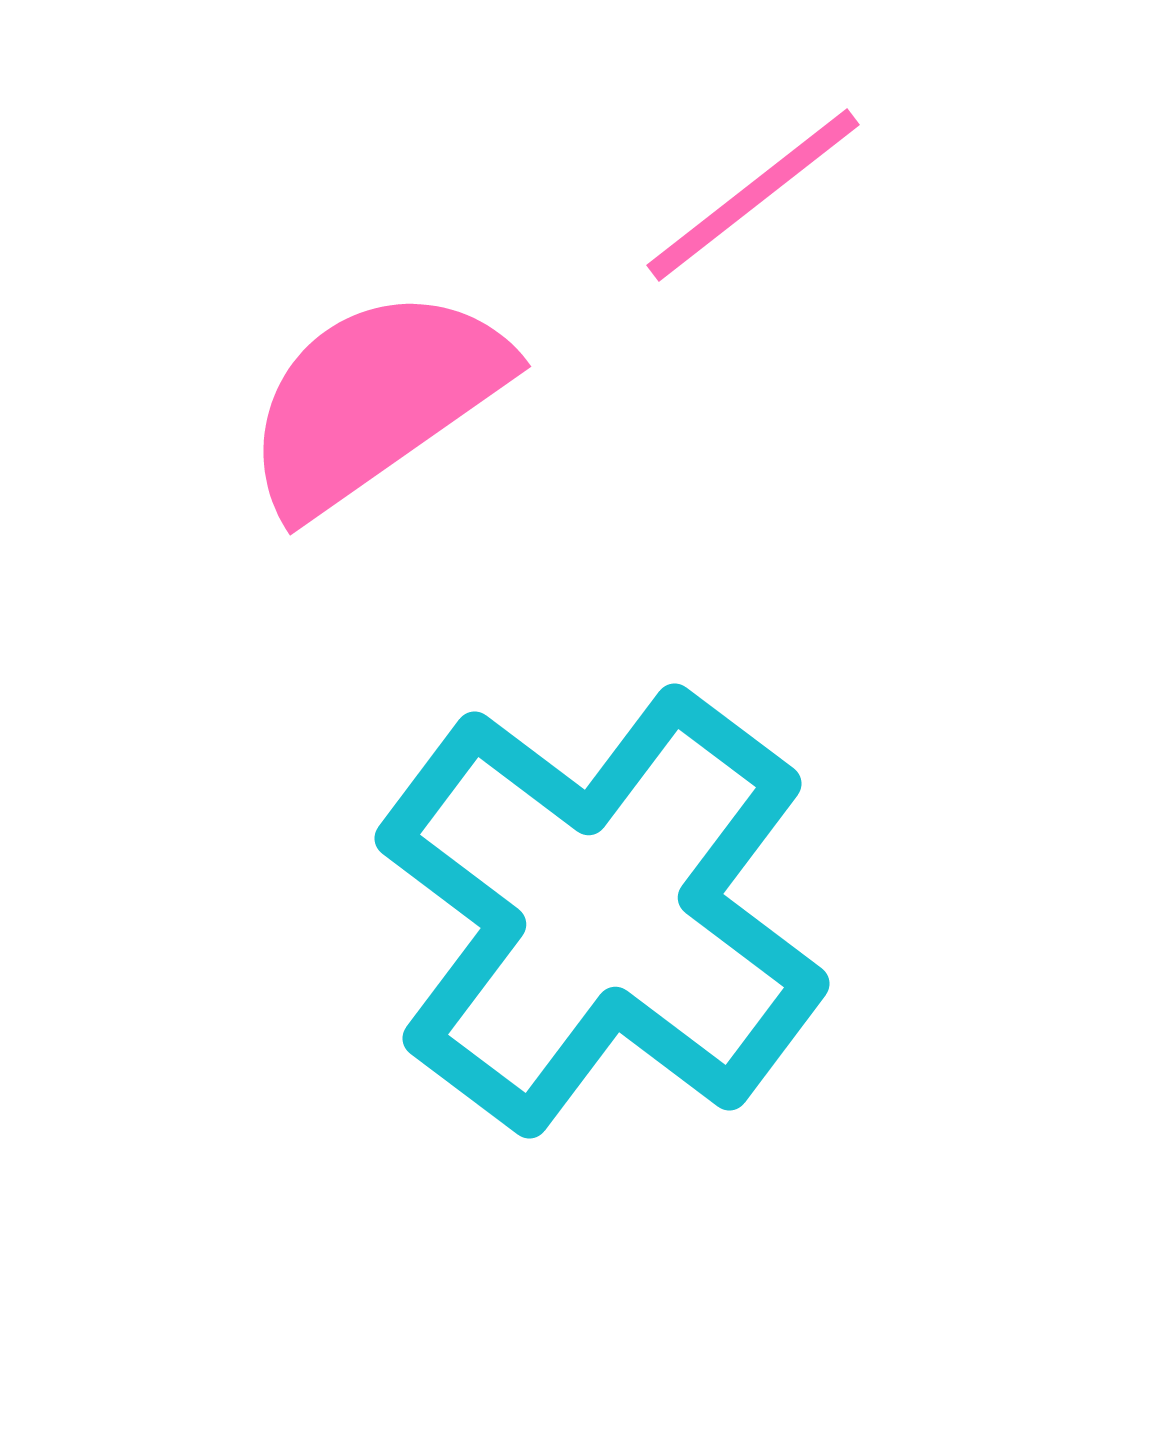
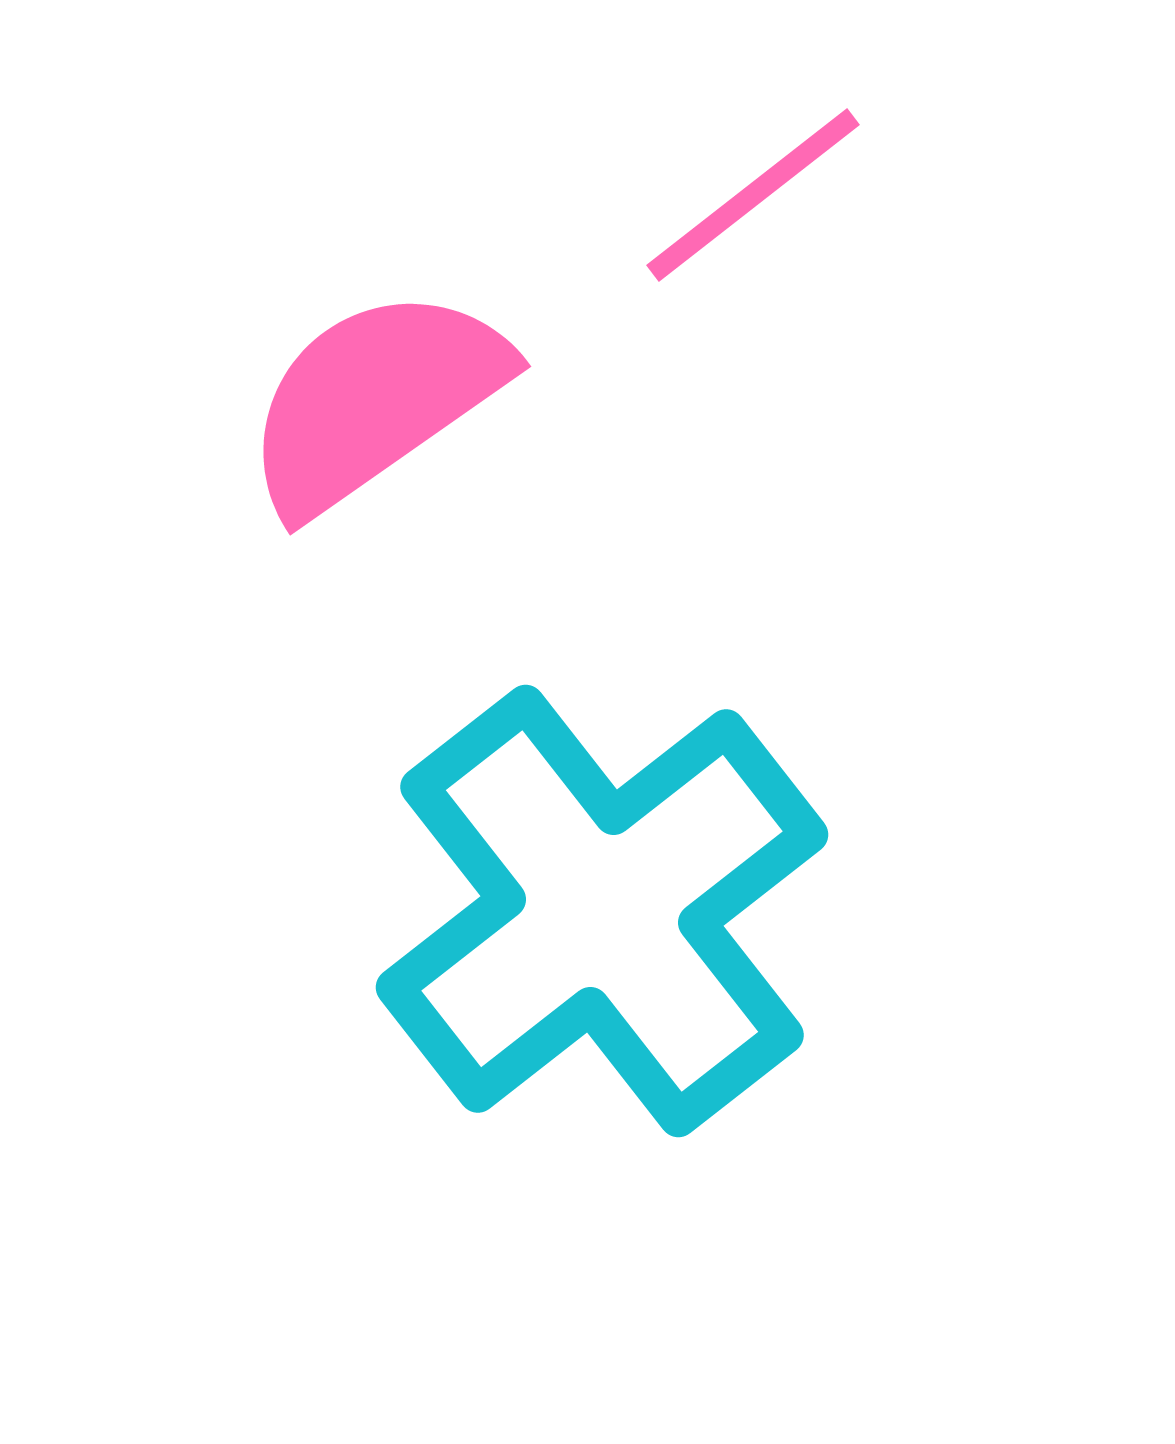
cyan cross: rotated 15 degrees clockwise
